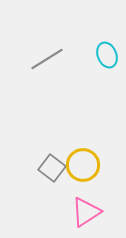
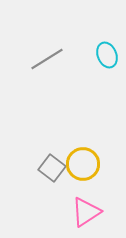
yellow circle: moved 1 px up
